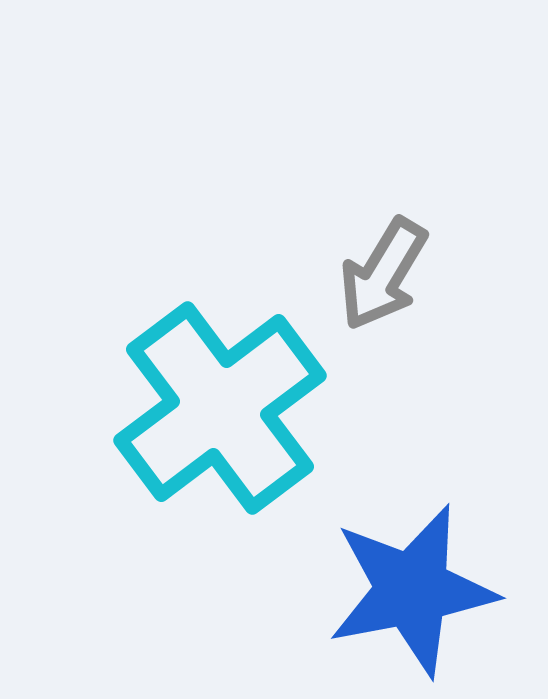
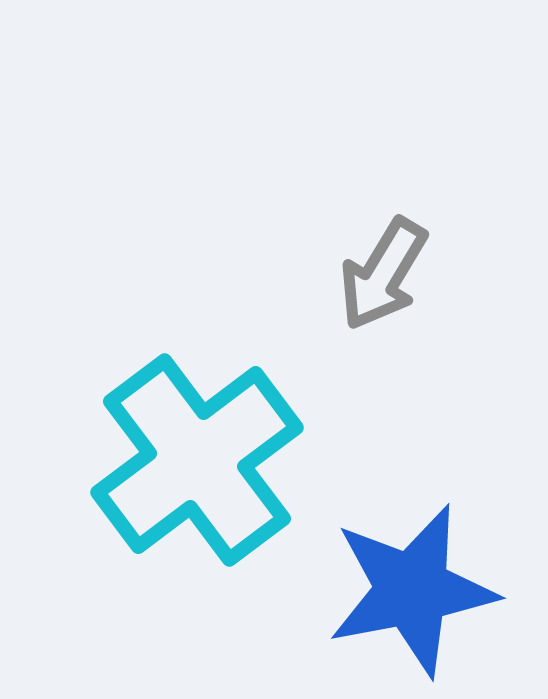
cyan cross: moved 23 px left, 52 px down
